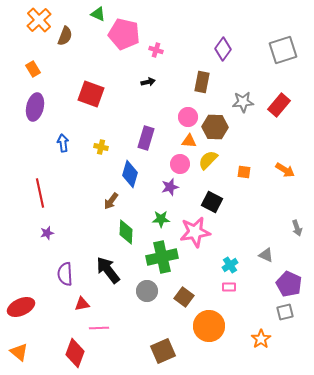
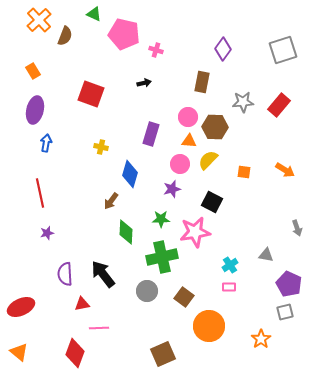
green triangle at (98, 14): moved 4 px left
orange rectangle at (33, 69): moved 2 px down
black arrow at (148, 82): moved 4 px left, 1 px down
purple ellipse at (35, 107): moved 3 px down
purple rectangle at (146, 138): moved 5 px right, 4 px up
blue arrow at (63, 143): moved 17 px left; rotated 18 degrees clockwise
purple star at (170, 187): moved 2 px right, 2 px down
gray triangle at (266, 255): rotated 14 degrees counterclockwise
black arrow at (108, 270): moved 5 px left, 4 px down
brown square at (163, 351): moved 3 px down
